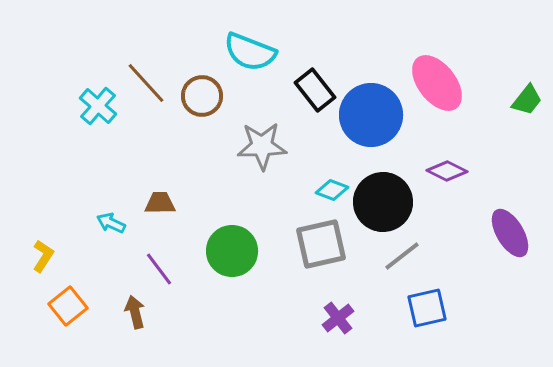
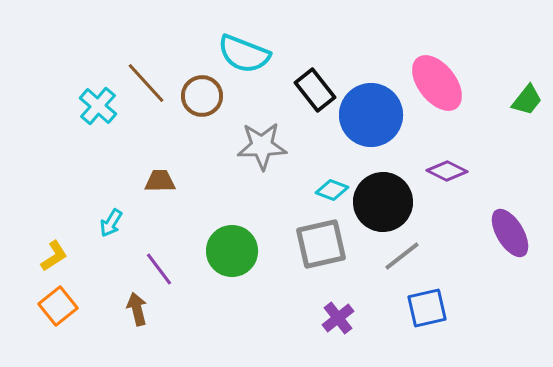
cyan semicircle: moved 6 px left, 2 px down
brown trapezoid: moved 22 px up
cyan arrow: rotated 84 degrees counterclockwise
yellow L-shape: moved 11 px right; rotated 24 degrees clockwise
orange square: moved 10 px left
brown arrow: moved 2 px right, 3 px up
